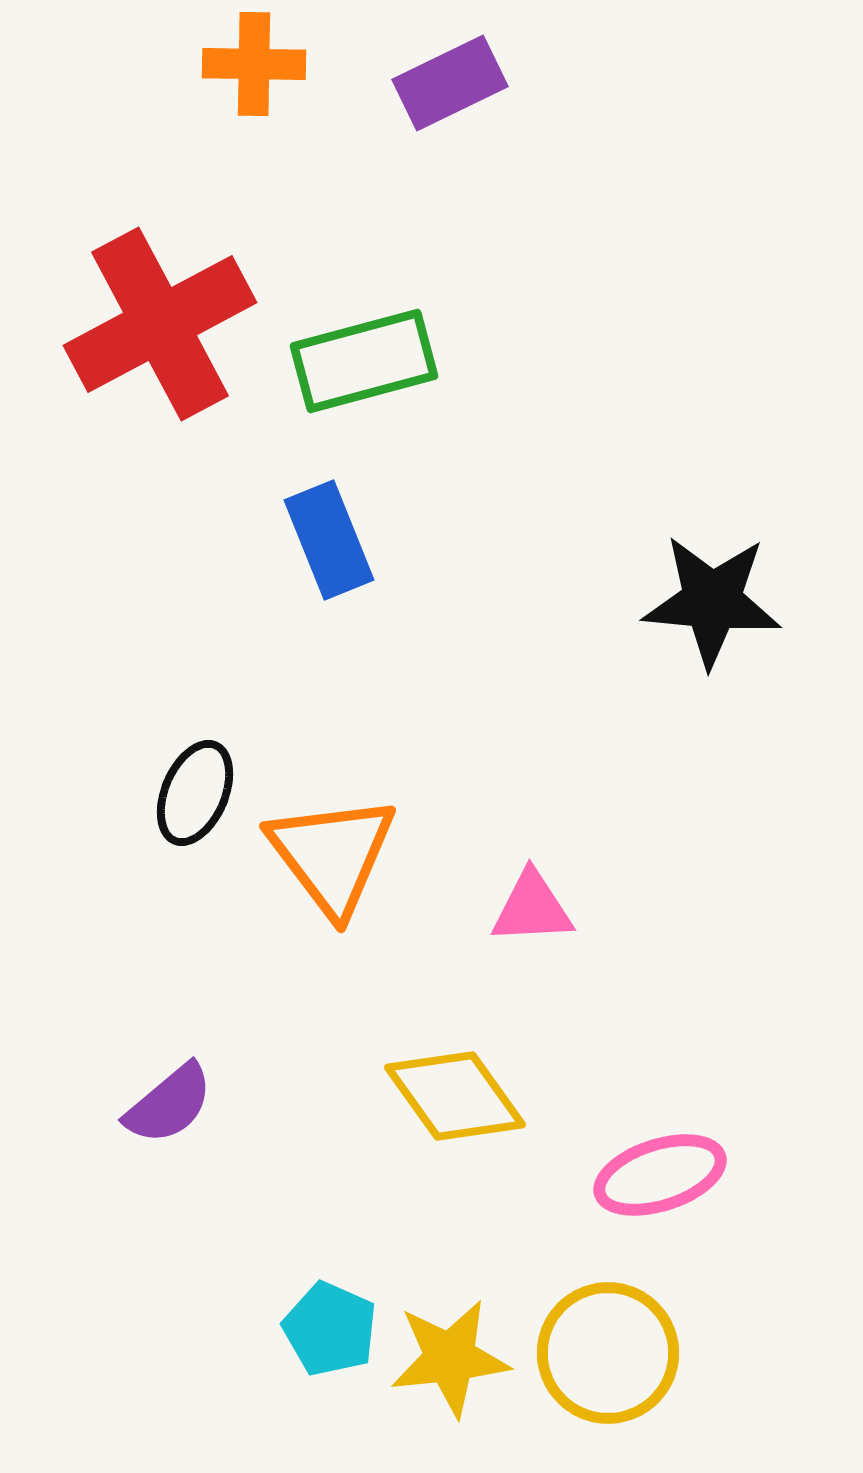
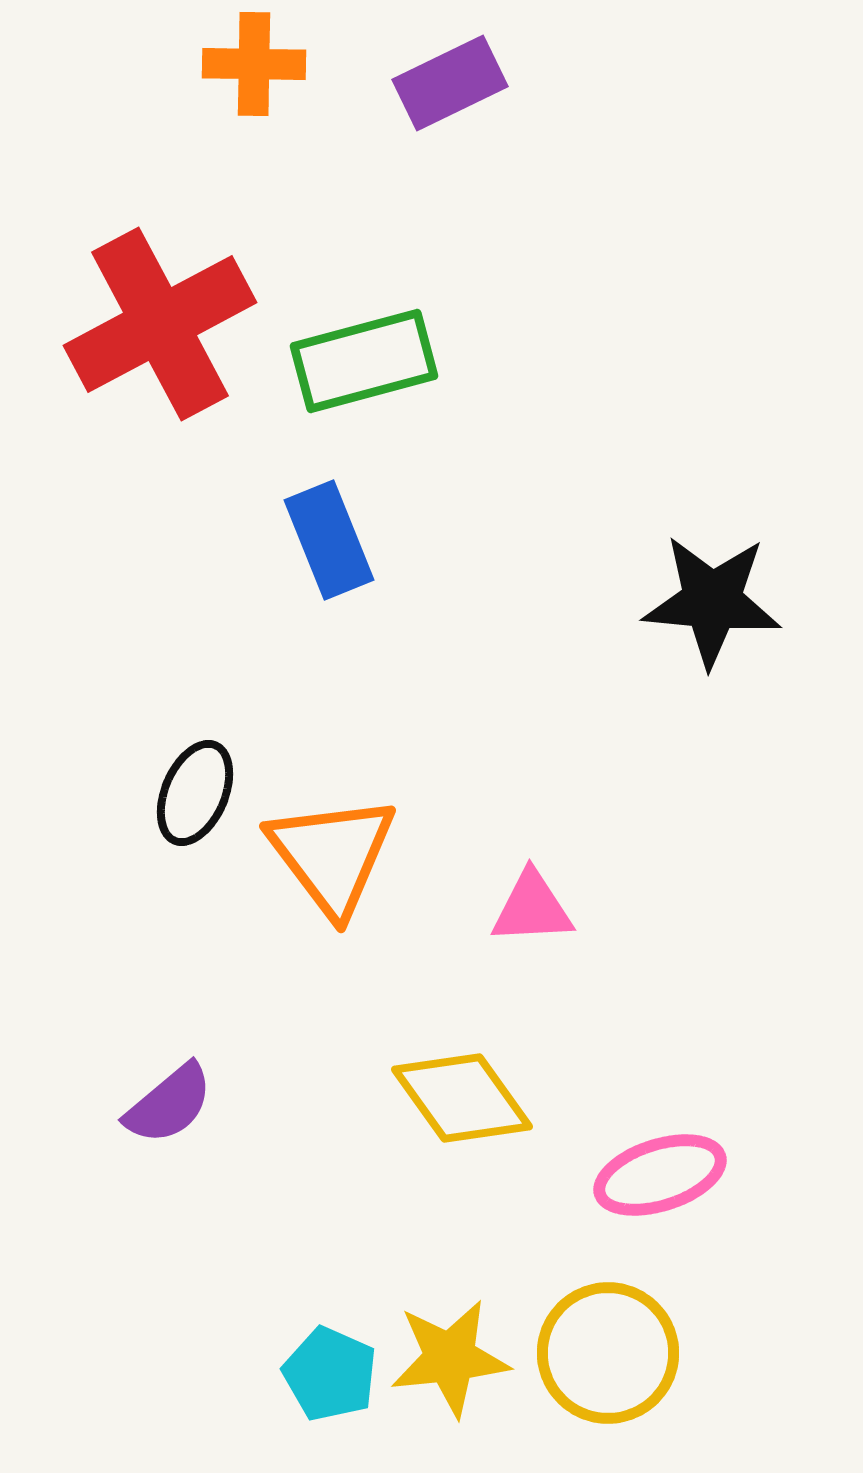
yellow diamond: moved 7 px right, 2 px down
cyan pentagon: moved 45 px down
